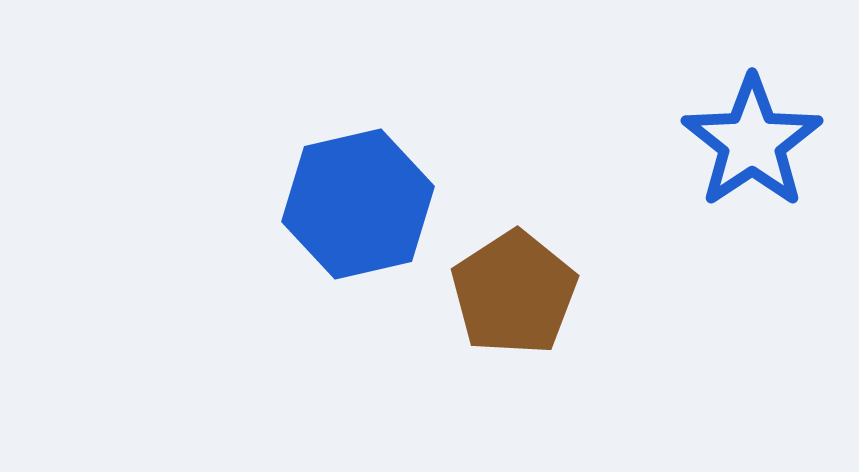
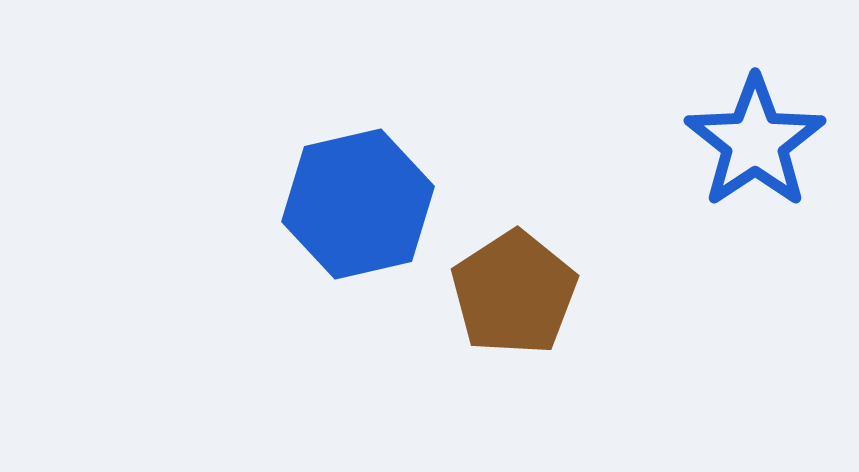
blue star: moved 3 px right
